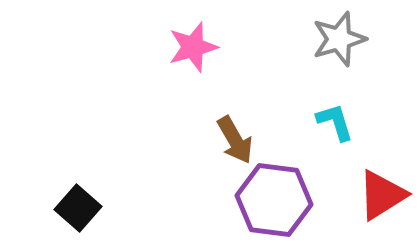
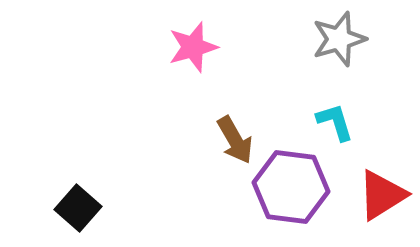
purple hexagon: moved 17 px right, 13 px up
